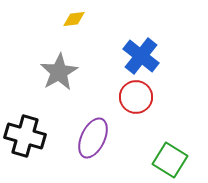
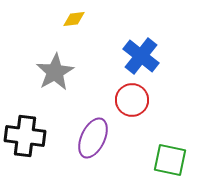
gray star: moved 4 px left
red circle: moved 4 px left, 3 px down
black cross: rotated 9 degrees counterclockwise
green square: rotated 20 degrees counterclockwise
